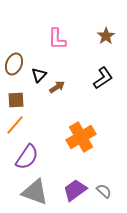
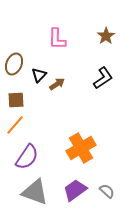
brown arrow: moved 3 px up
orange cross: moved 11 px down
gray semicircle: moved 3 px right
